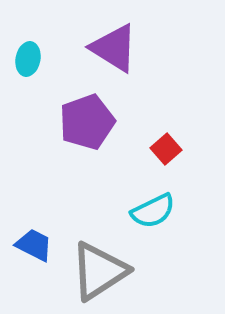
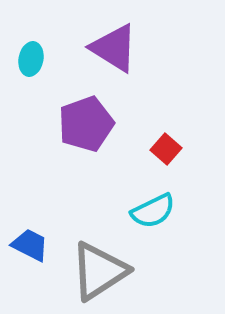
cyan ellipse: moved 3 px right
purple pentagon: moved 1 px left, 2 px down
red square: rotated 8 degrees counterclockwise
blue trapezoid: moved 4 px left
